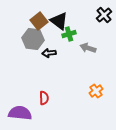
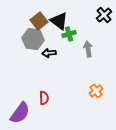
gray arrow: moved 1 px down; rotated 63 degrees clockwise
purple semicircle: rotated 120 degrees clockwise
